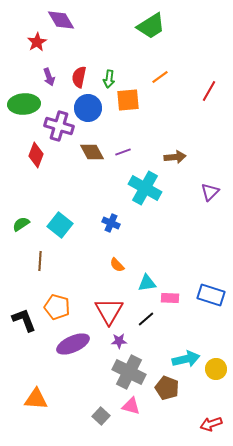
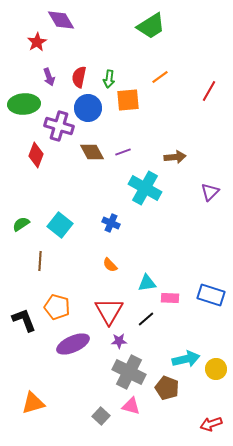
orange semicircle: moved 7 px left
orange triangle: moved 3 px left, 4 px down; rotated 20 degrees counterclockwise
